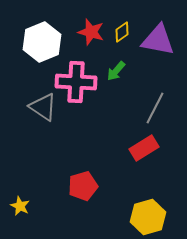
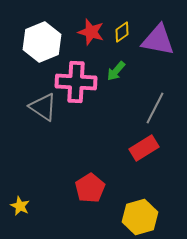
red pentagon: moved 7 px right, 2 px down; rotated 16 degrees counterclockwise
yellow hexagon: moved 8 px left
